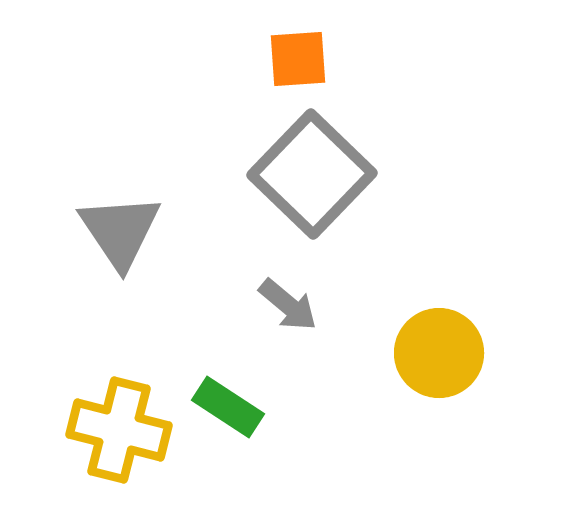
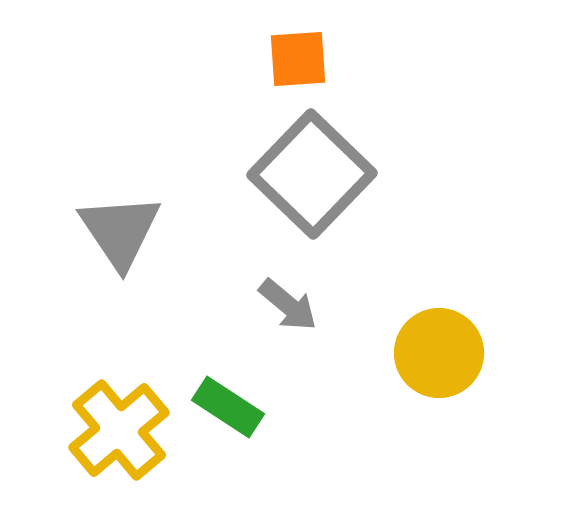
yellow cross: rotated 36 degrees clockwise
